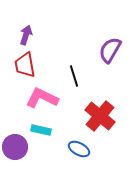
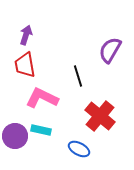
black line: moved 4 px right
purple circle: moved 11 px up
